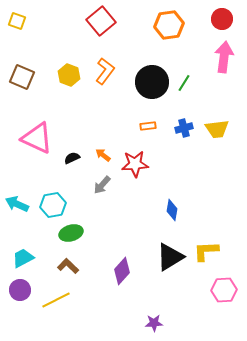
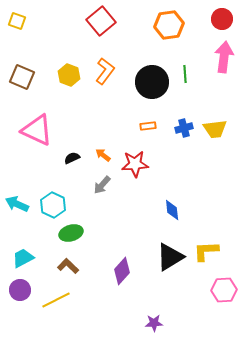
green line: moved 1 px right, 9 px up; rotated 36 degrees counterclockwise
yellow trapezoid: moved 2 px left
pink triangle: moved 8 px up
cyan hexagon: rotated 25 degrees counterclockwise
blue diamond: rotated 15 degrees counterclockwise
